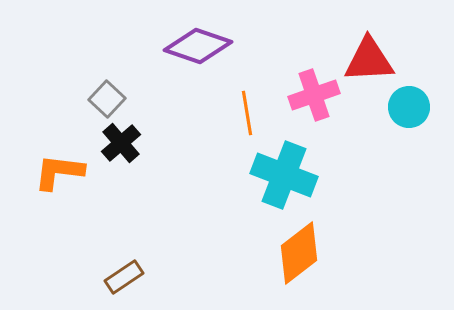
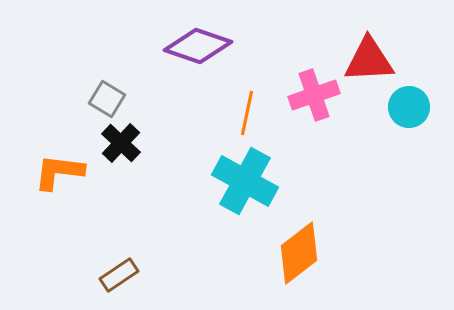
gray square: rotated 12 degrees counterclockwise
orange line: rotated 21 degrees clockwise
black cross: rotated 6 degrees counterclockwise
cyan cross: moved 39 px left, 6 px down; rotated 8 degrees clockwise
brown rectangle: moved 5 px left, 2 px up
